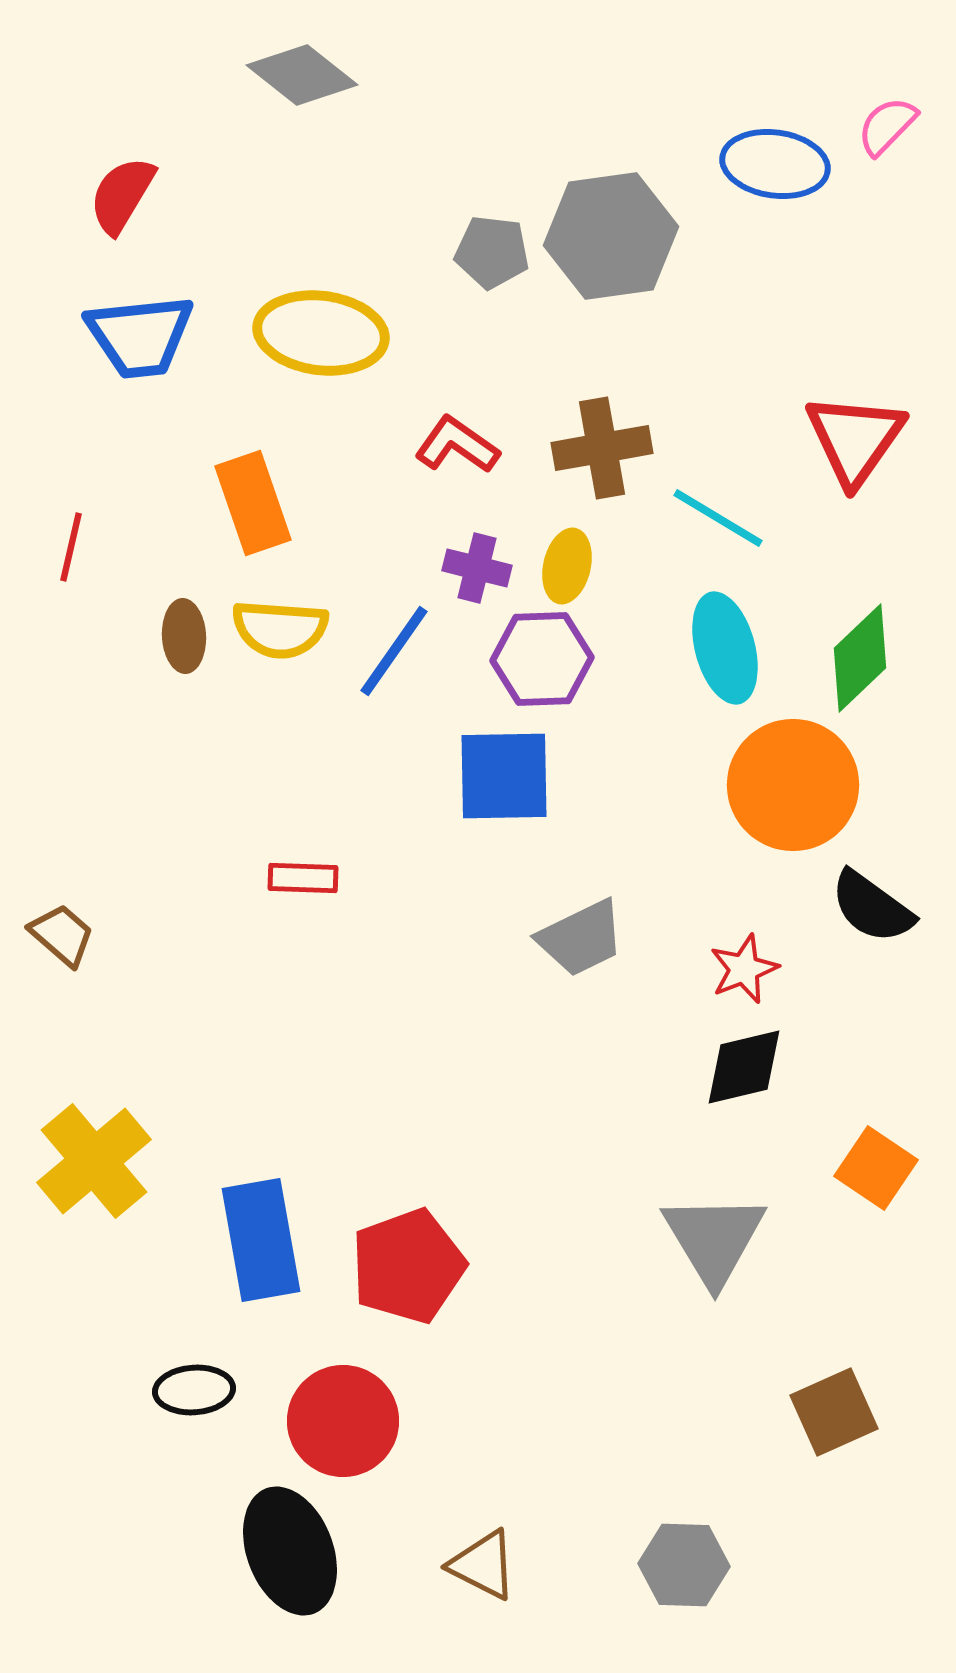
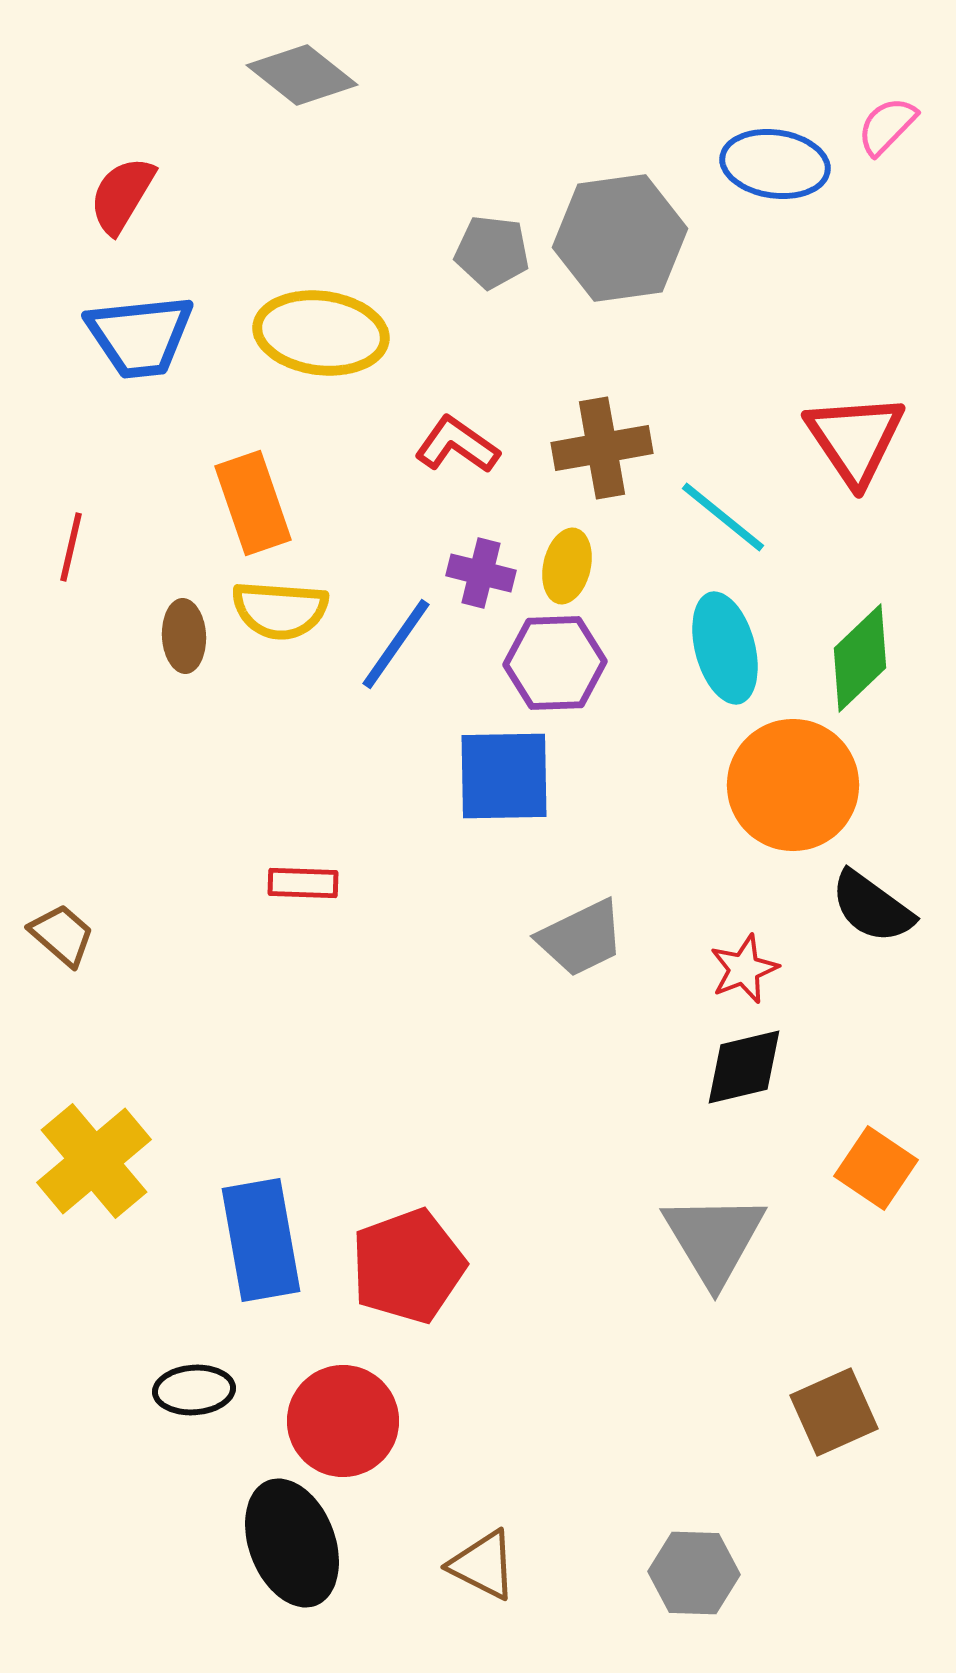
gray hexagon at (611, 236): moved 9 px right, 2 px down
red triangle at (855, 439): rotated 9 degrees counterclockwise
cyan line at (718, 518): moved 5 px right, 1 px up; rotated 8 degrees clockwise
purple cross at (477, 568): moved 4 px right, 5 px down
yellow semicircle at (280, 629): moved 19 px up
blue line at (394, 651): moved 2 px right, 7 px up
purple hexagon at (542, 659): moved 13 px right, 4 px down
red rectangle at (303, 878): moved 5 px down
black ellipse at (290, 1551): moved 2 px right, 8 px up
gray hexagon at (684, 1565): moved 10 px right, 8 px down
